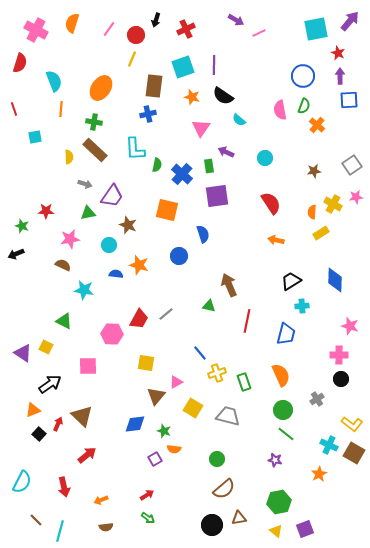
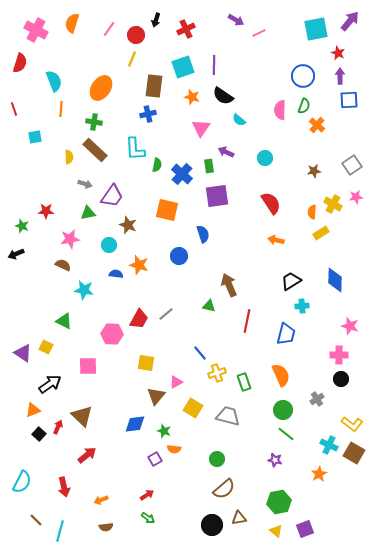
pink semicircle at (280, 110): rotated 12 degrees clockwise
red arrow at (58, 424): moved 3 px down
